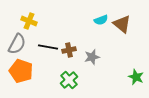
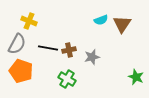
brown triangle: rotated 24 degrees clockwise
black line: moved 1 px down
green cross: moved 2 px left, 1 px up; rotated 18 degrees counterclockwise
